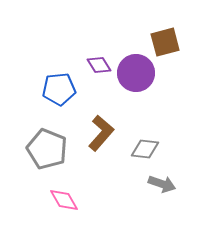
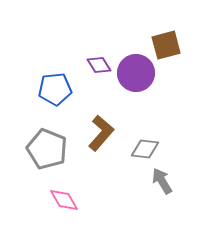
brown square: moved 1 px right, 3 px down
blue pentagon: moved 4 px left
gray arrow: moved 3 px up; rotated 140 degrees counterclockwise
